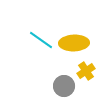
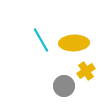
cyan line: rotated 25 degrees clockwise
